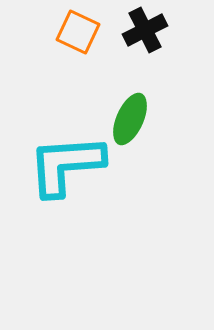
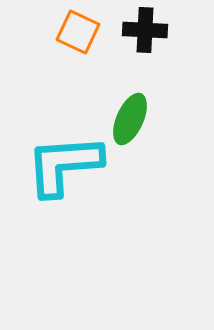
black cross: rotated 30 degrees clockwise
cyan L-shape: moved 2 px left
